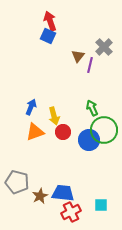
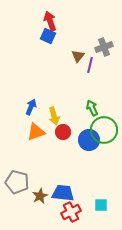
gray cross: rotated 24 degrees clockwise
orange triangle: moved 1 px right
